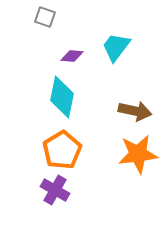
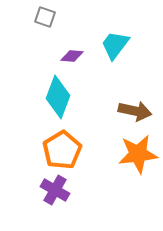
cyan trapezoid: moved 1 px left, 2 px up
cyan diamond: moved 4 px left; rotated 9 degrees clockwise
